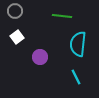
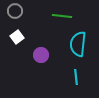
purple circle: moved 1 px right, 2 px up
cyan line: rotated 21 degrees clockwise
